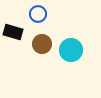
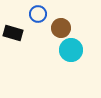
black rectangle: moved 1 px down
brown circle: moved 19 px right, 16 px up
